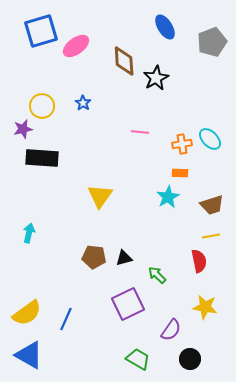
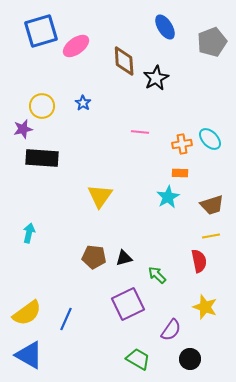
yellow star: rotated 10 degrees clockwise
